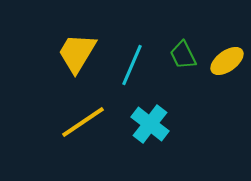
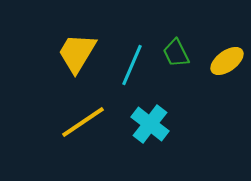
green trapezoid: moved 7 px left, 2 px up
